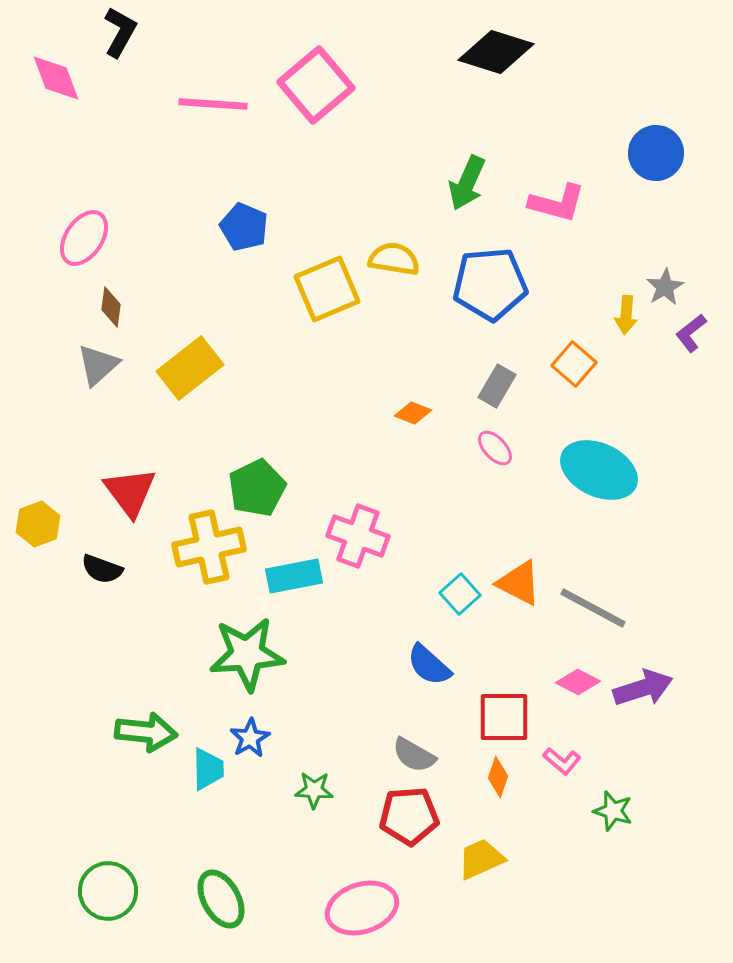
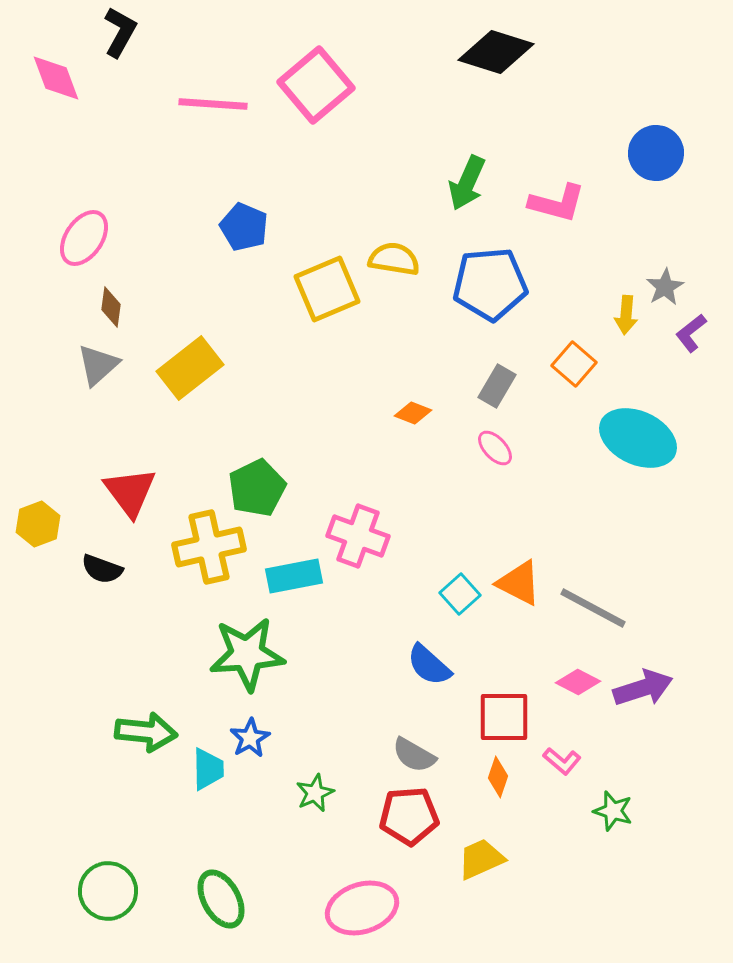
cyan ellipse at (599, 470): moved 39 px right, 32 px up
green star at (314, 790): moved 1 px right, 3 px down; rotated 27 degrees counterclockwise
